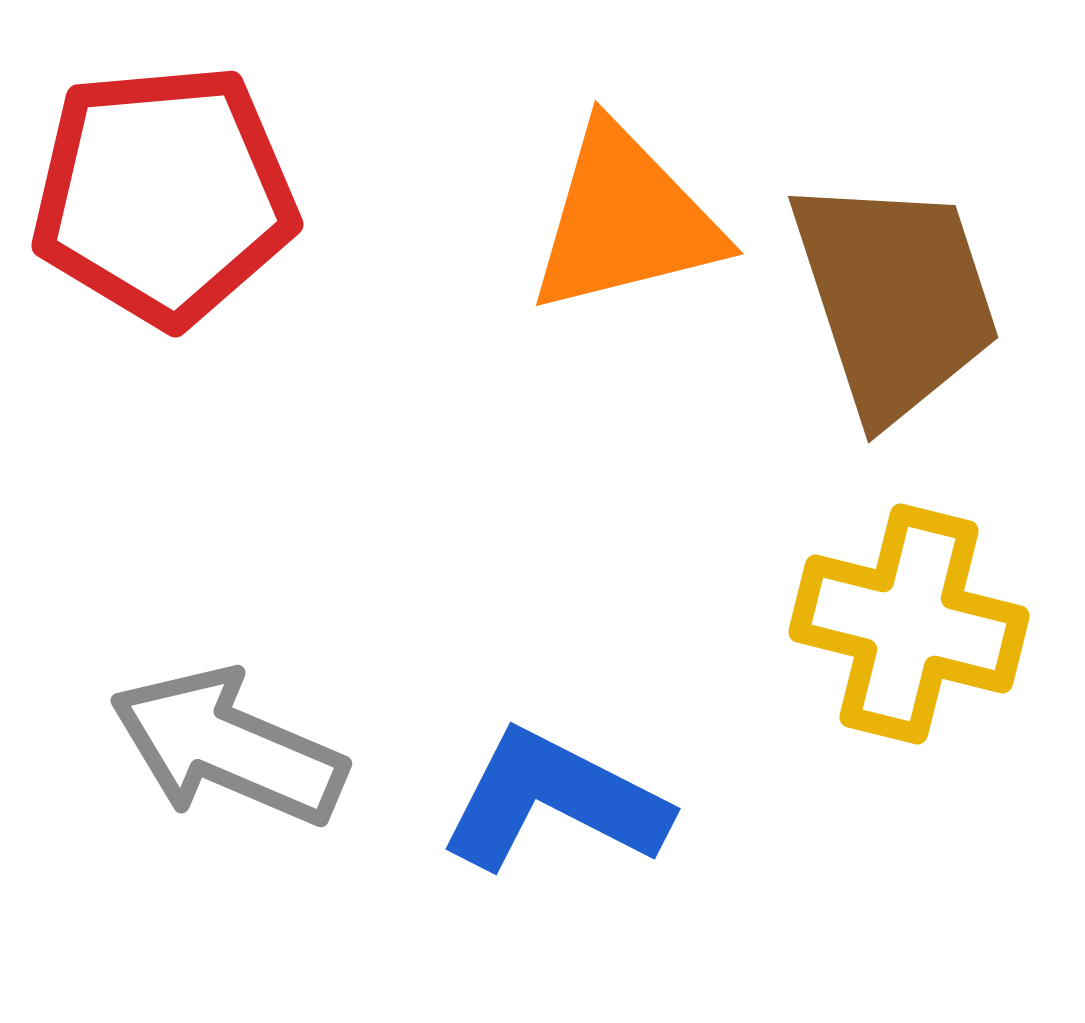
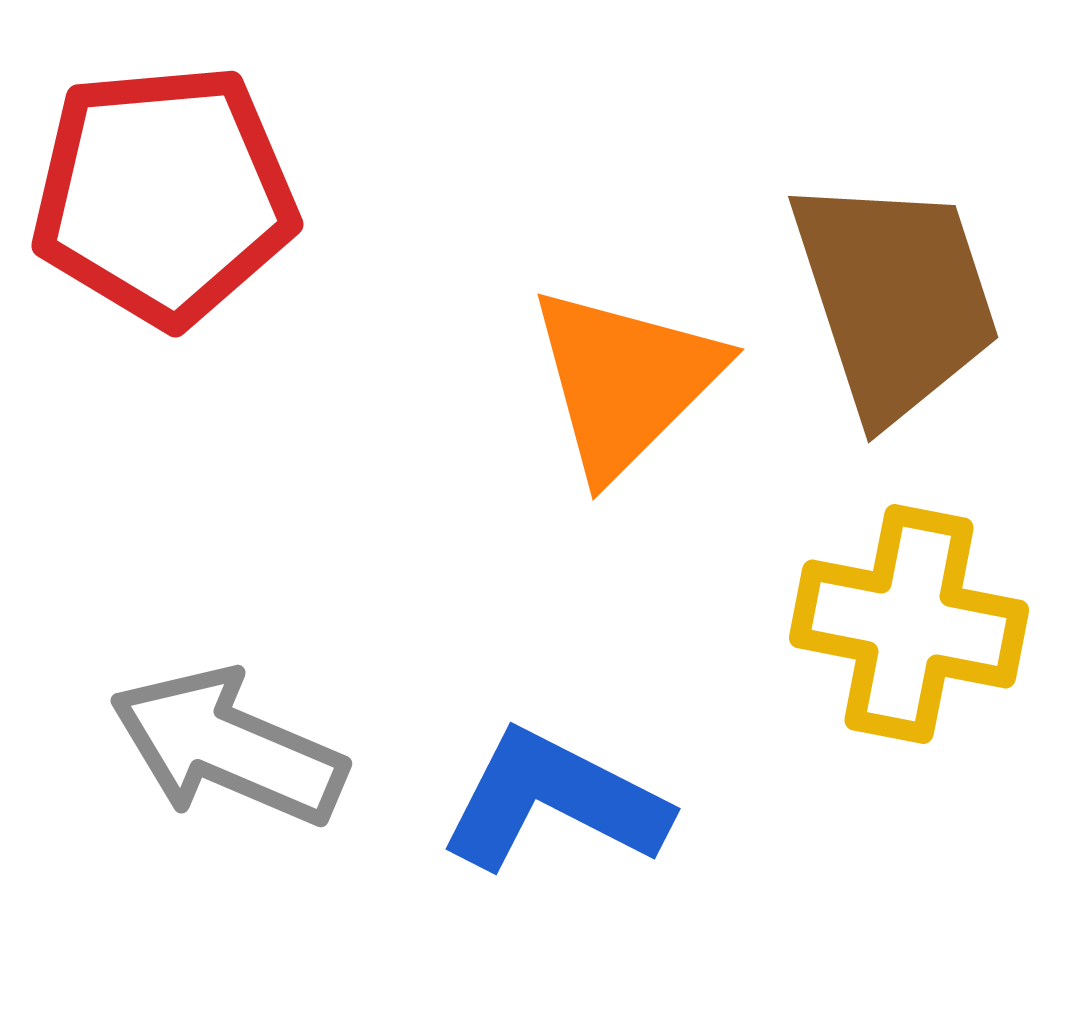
orange triangle: moved 161 px down; rotated 31 degrees counterclockwise
yellow cross: rotated 3 degrees counterclockwise
